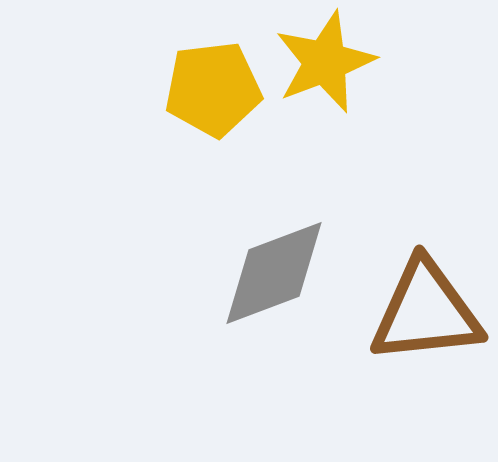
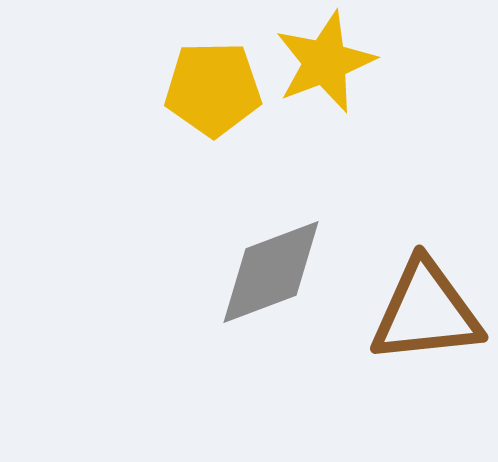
yellow pentagon: rotated 6 degrees clockwise
gray diamond: moved 3 px left, 1 px up
